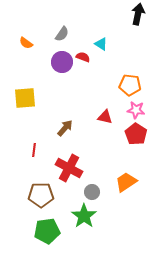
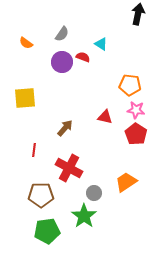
gray circle: moved 2 px right, 1 px down
